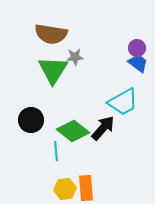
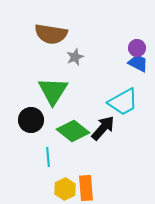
gray star: rotated 18 degrees counterclockwise
blue trapezoid: rotated 10 degrees counterclockwise
green triangle: moved 21 px down
cyan line: moved 8 px left, 6 px down
yellow hexagon: rotated 20 degrees counterclockwise
